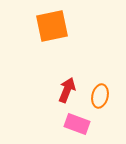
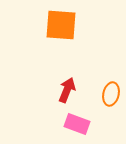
orange square: moved 9 px right, 1 px up; rotated 16 degrees clockwise
orange ellipse: moved 11 px right, 2 px up
